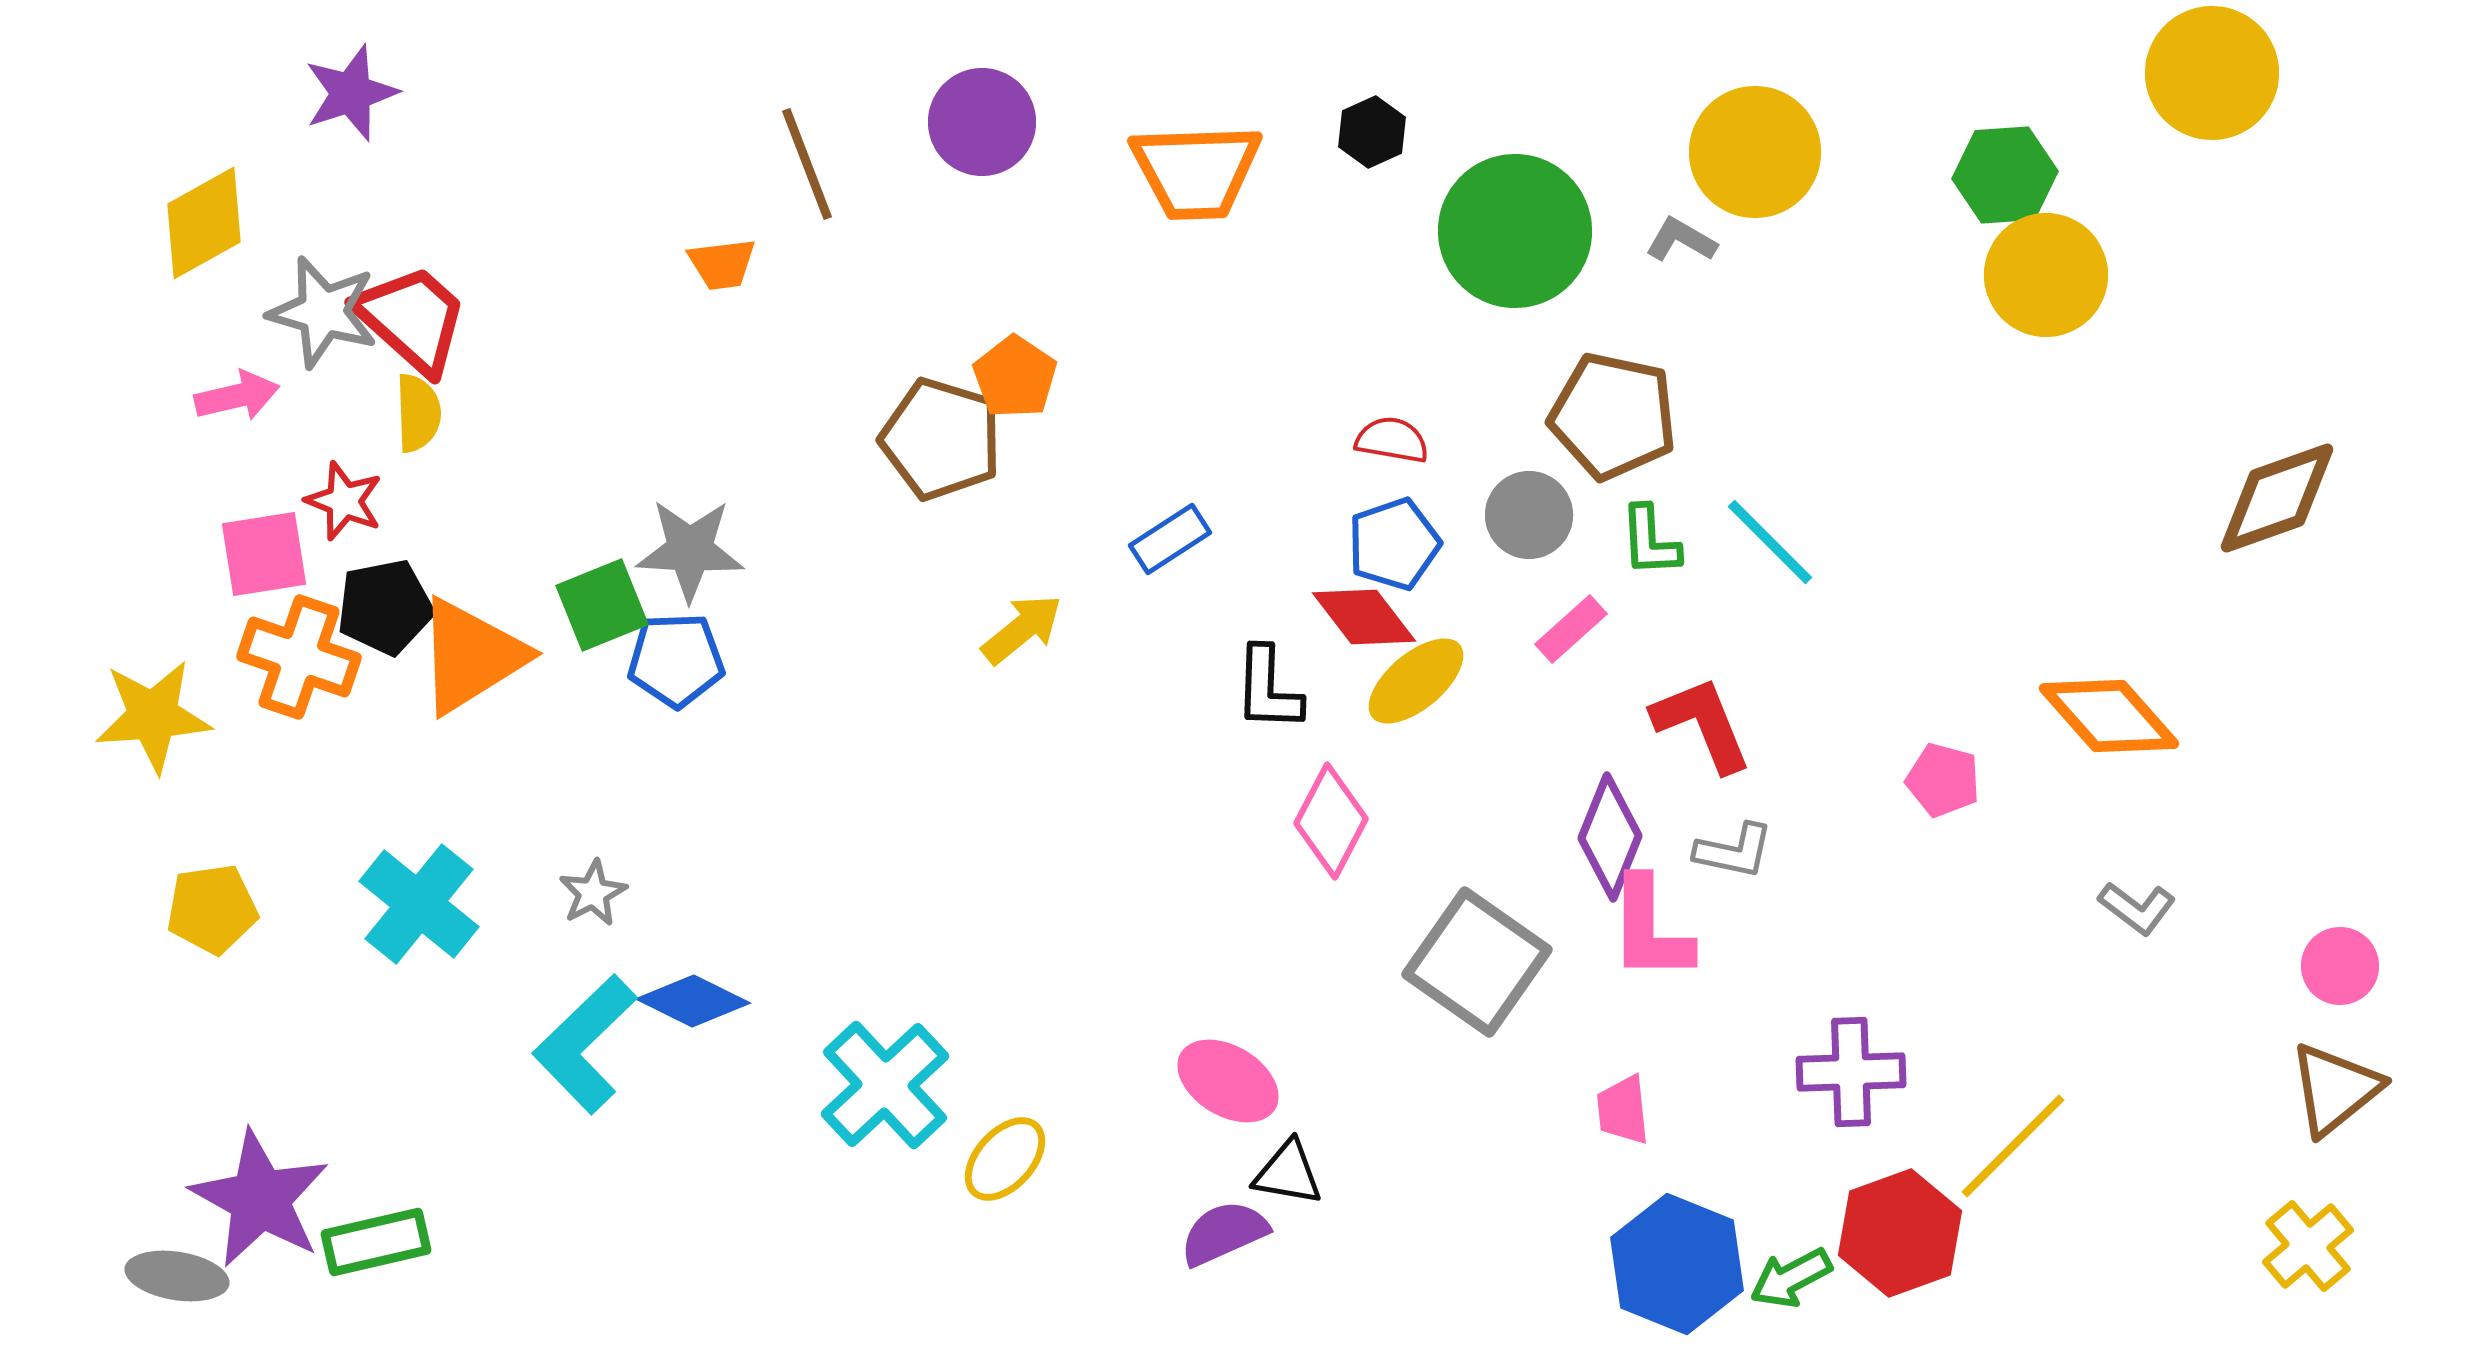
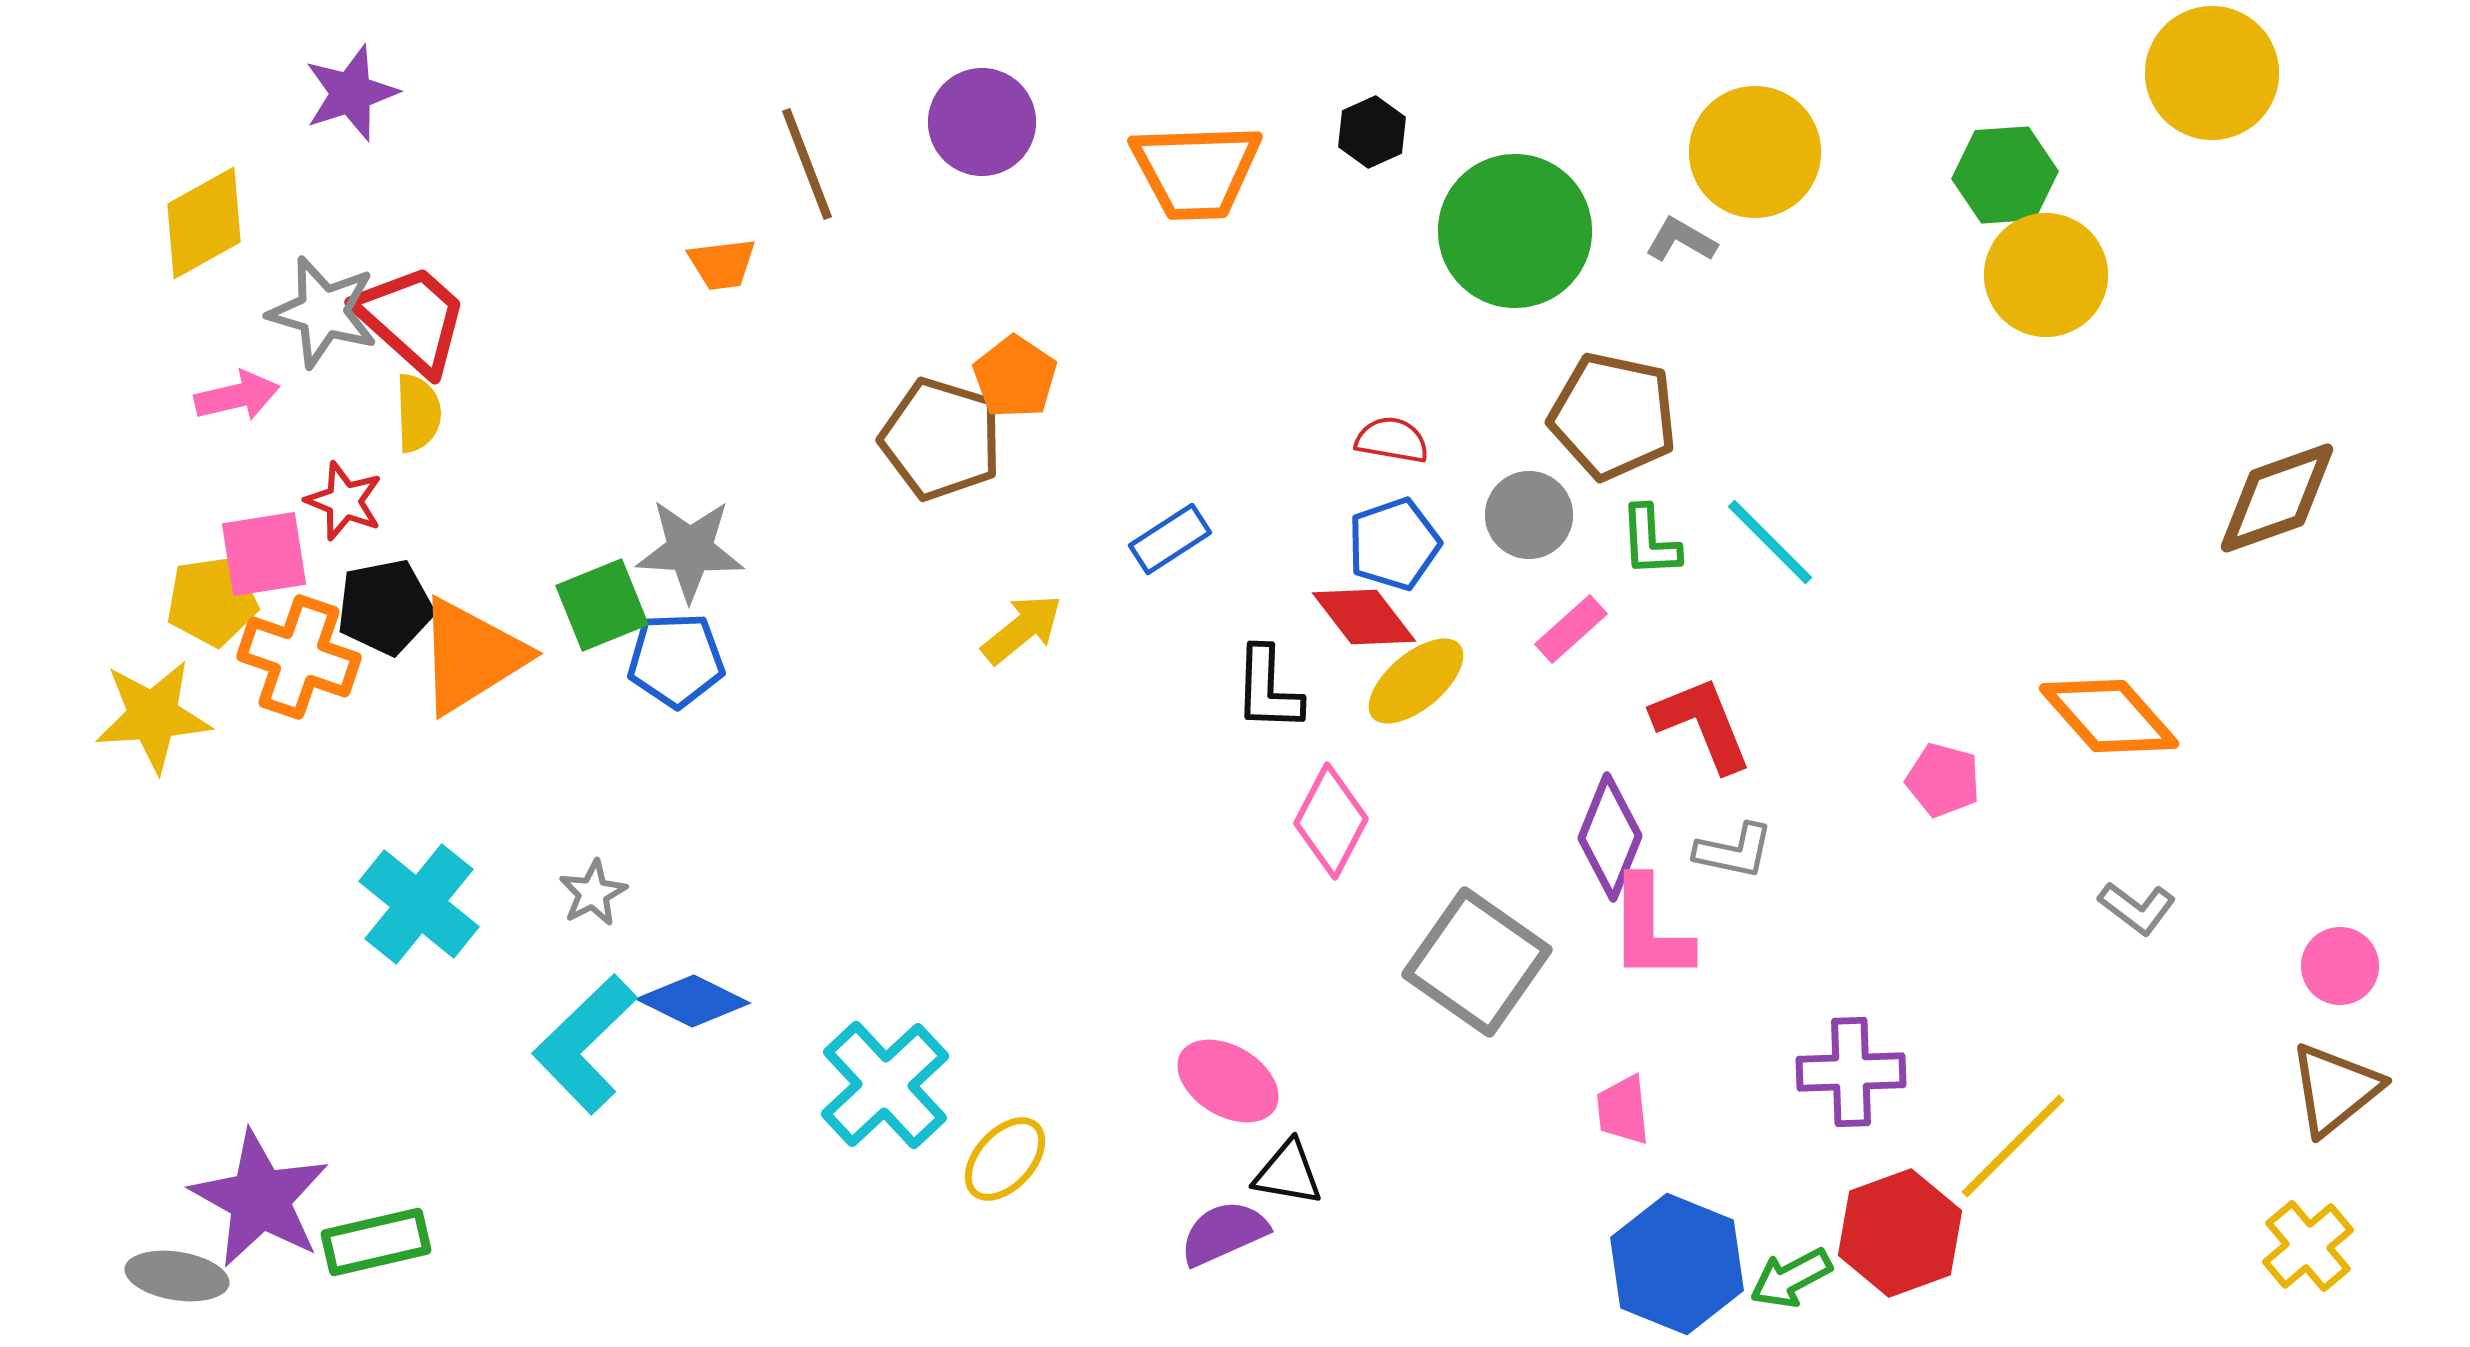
yellow pentagon at (212, 909): moved 308 px up
